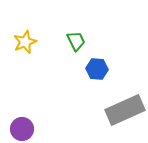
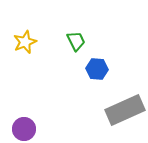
purple circle: moved 2 px right
